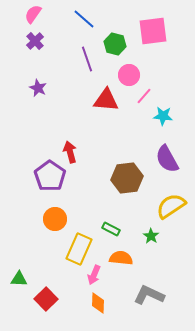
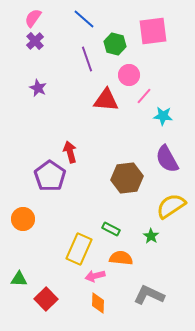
pink semicircle: moved 4 px down
orange circle: moved 32 px left
pink arrow: moved 1 px right, 1 px down; rotated 54 degrees clockwise
